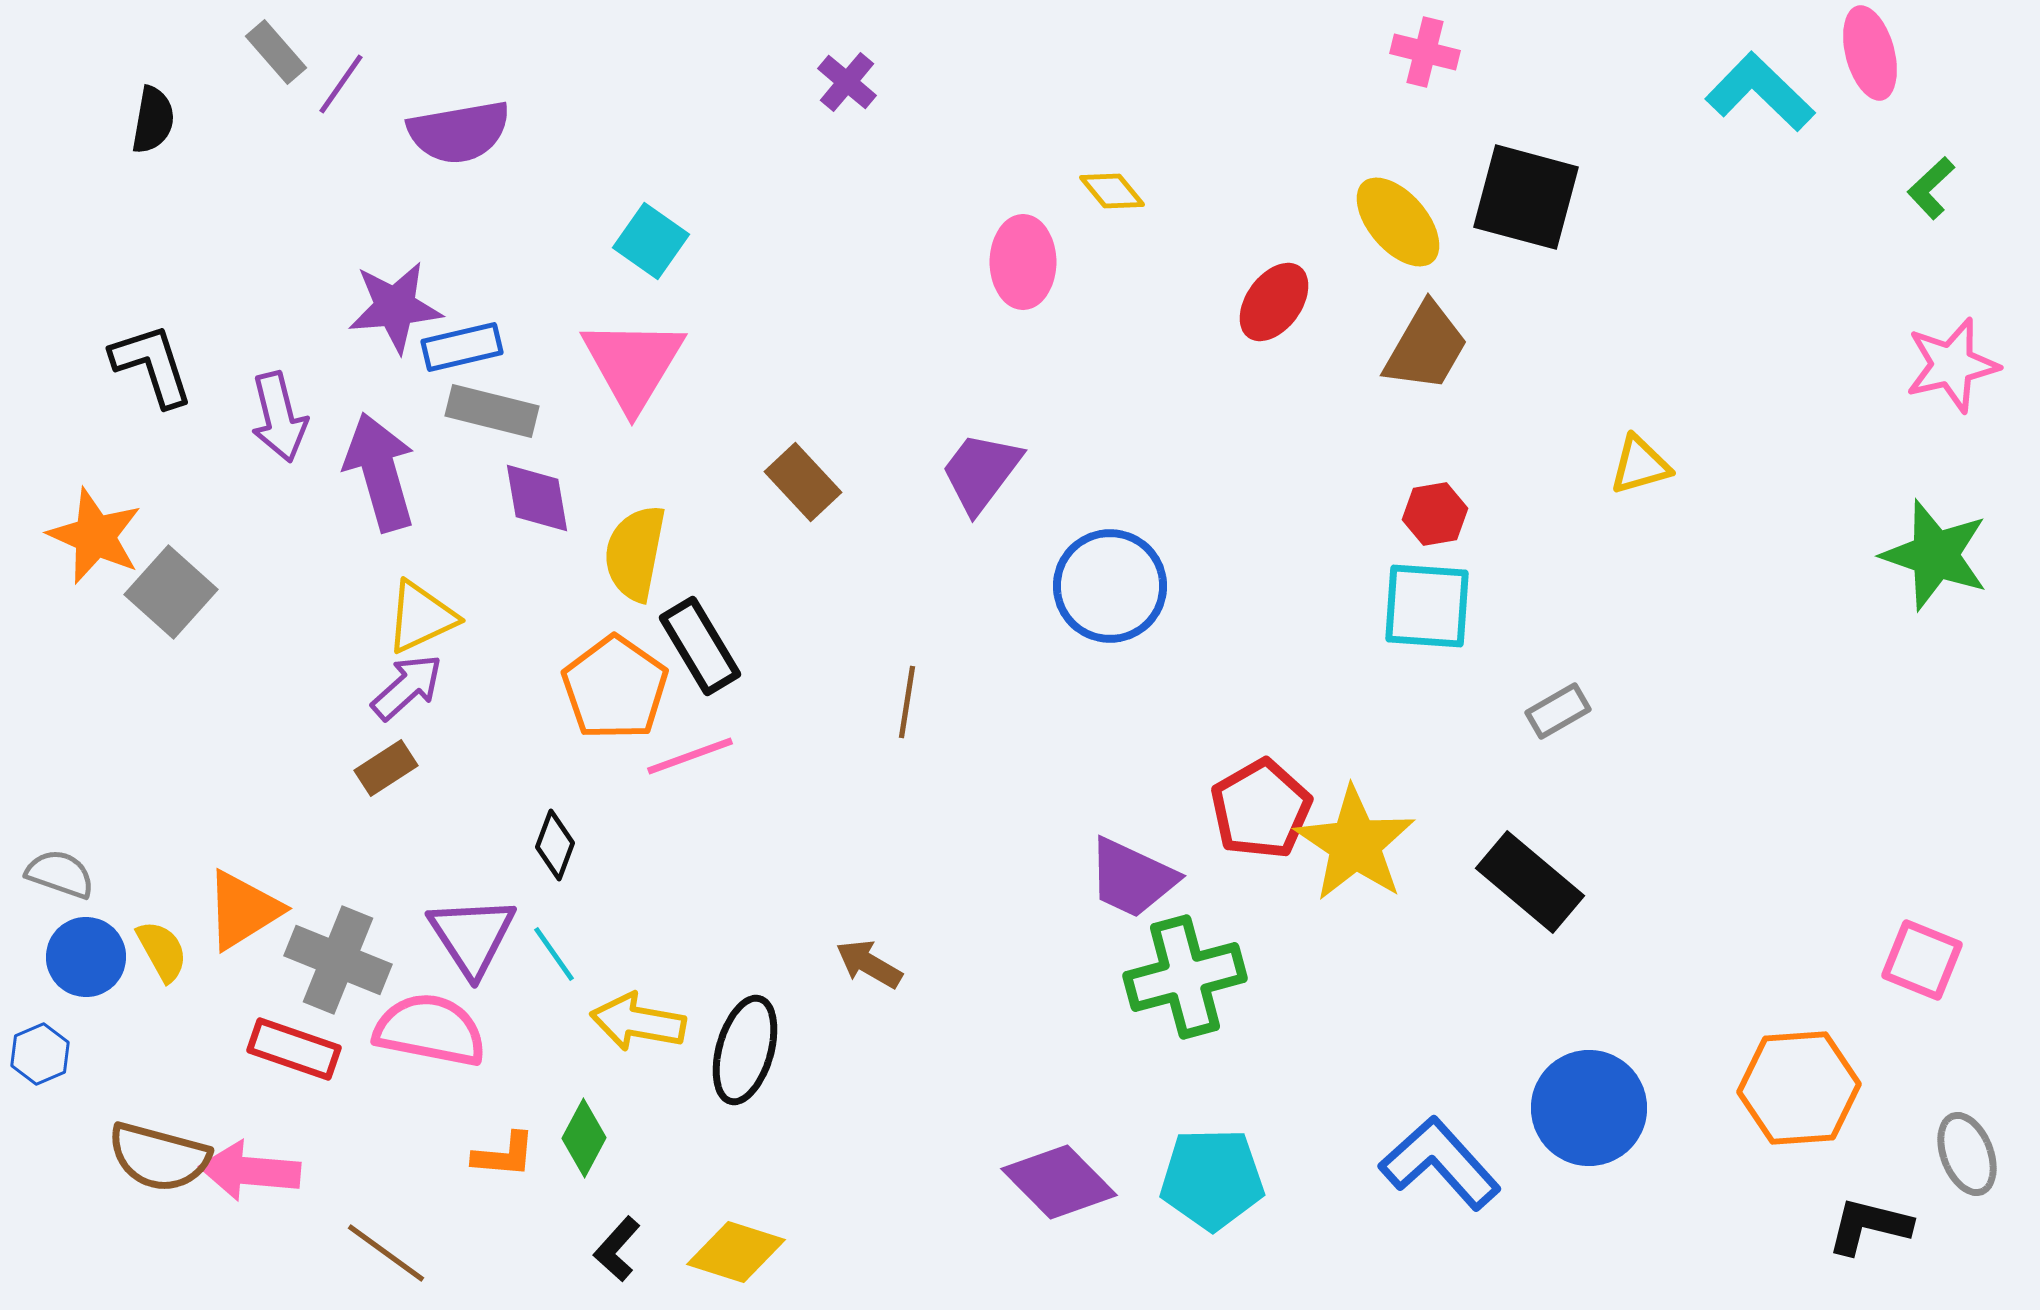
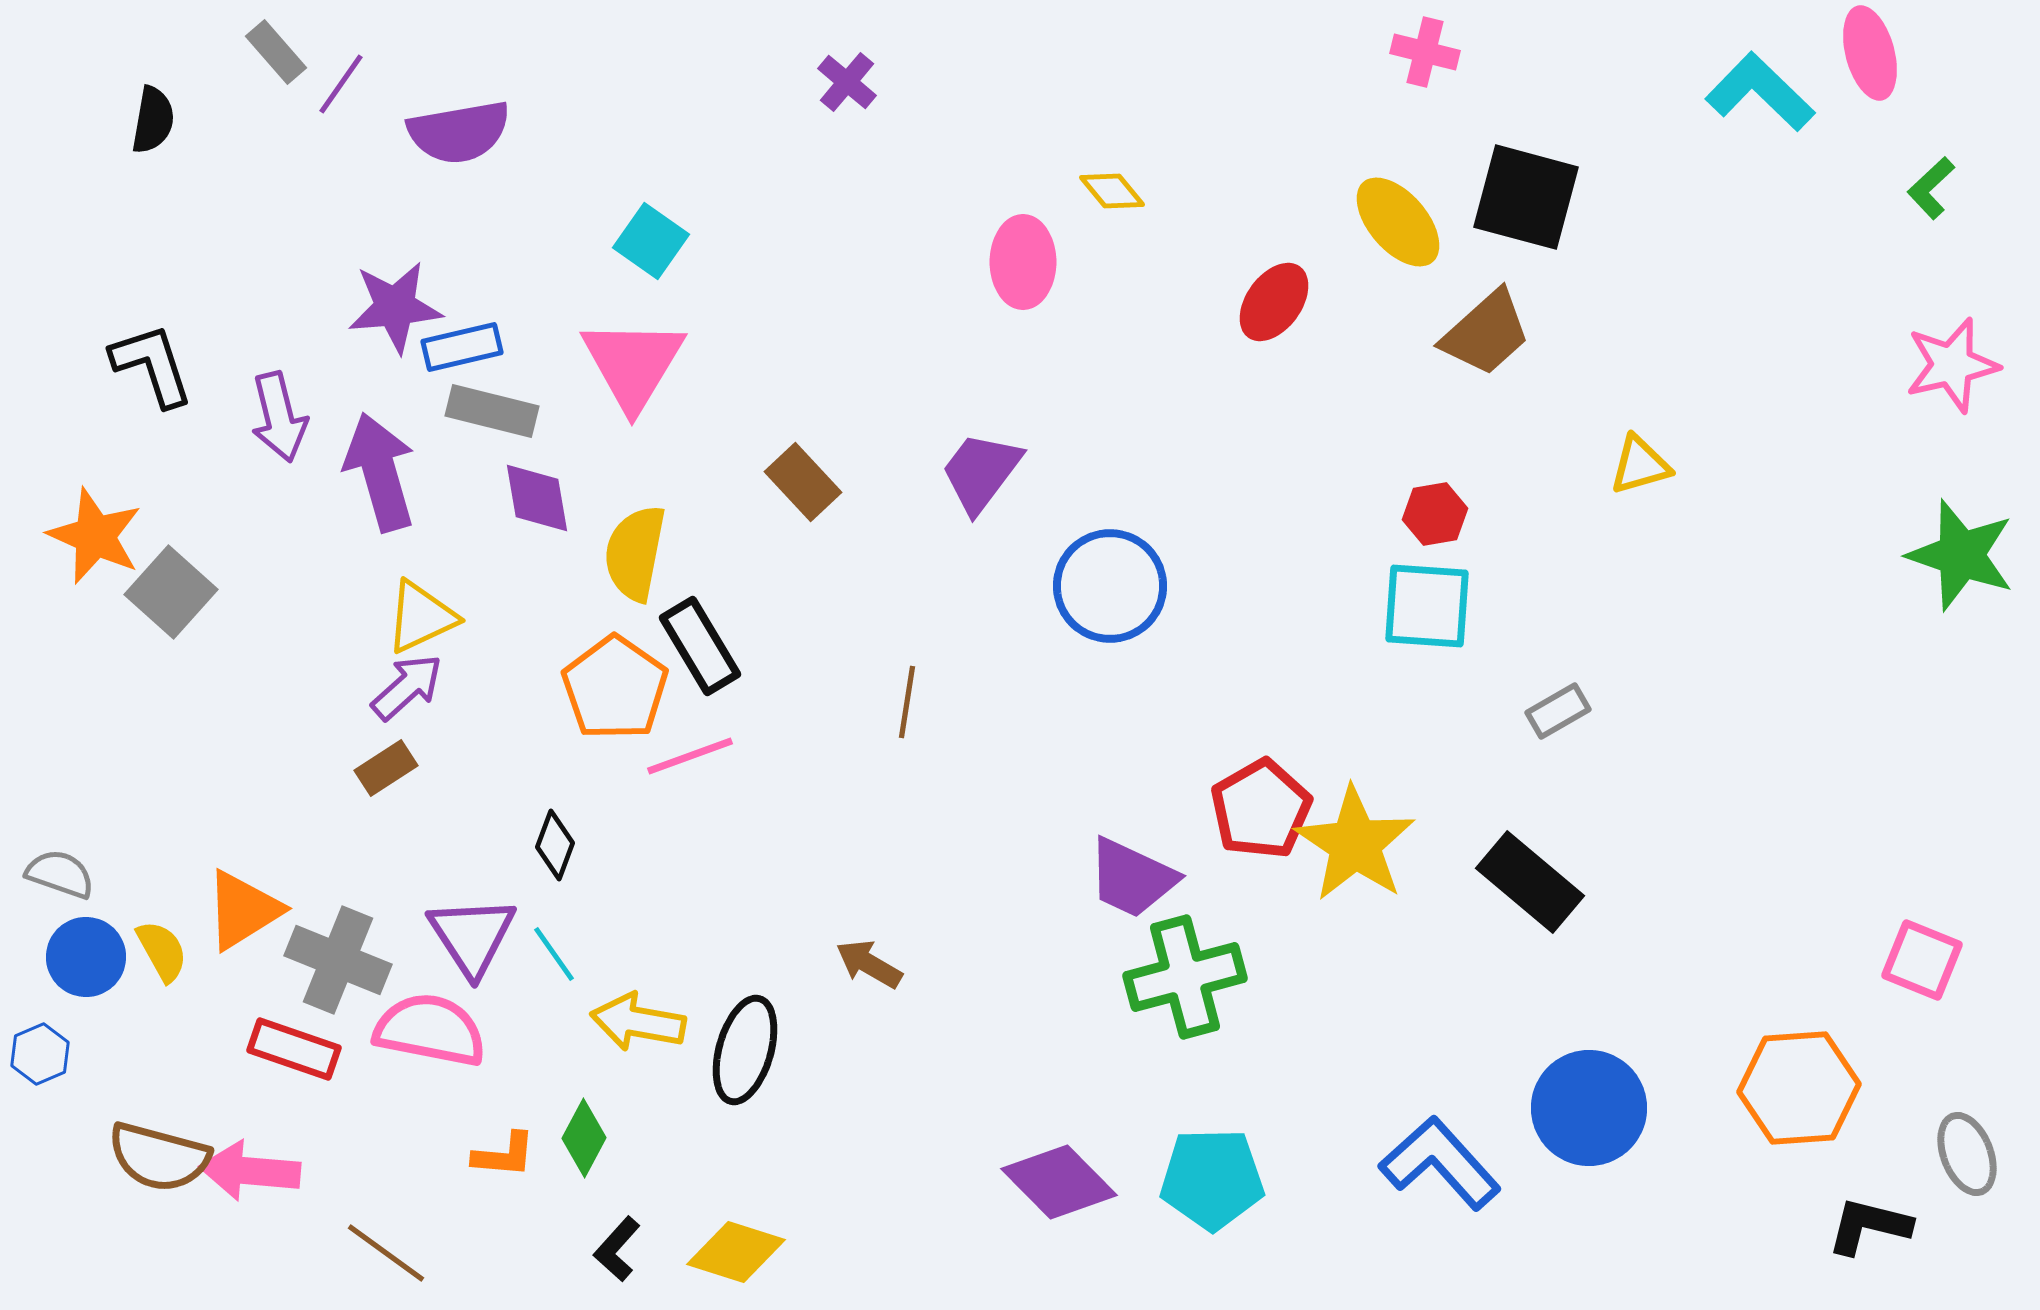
brown trapezoid at (1426, 347): moved 60 px right, 14 px up; rotated 18 degrees clockwise
green star at (1935, 555): moved 26 px right
